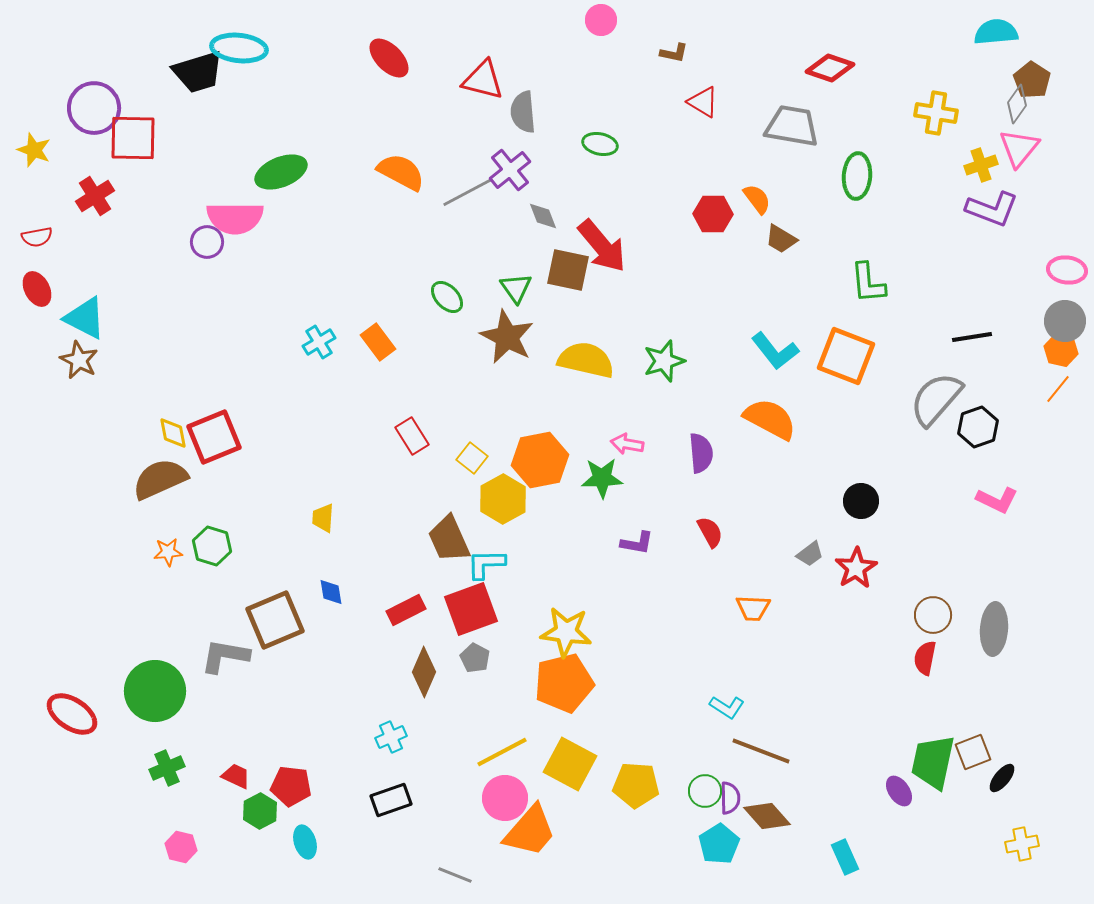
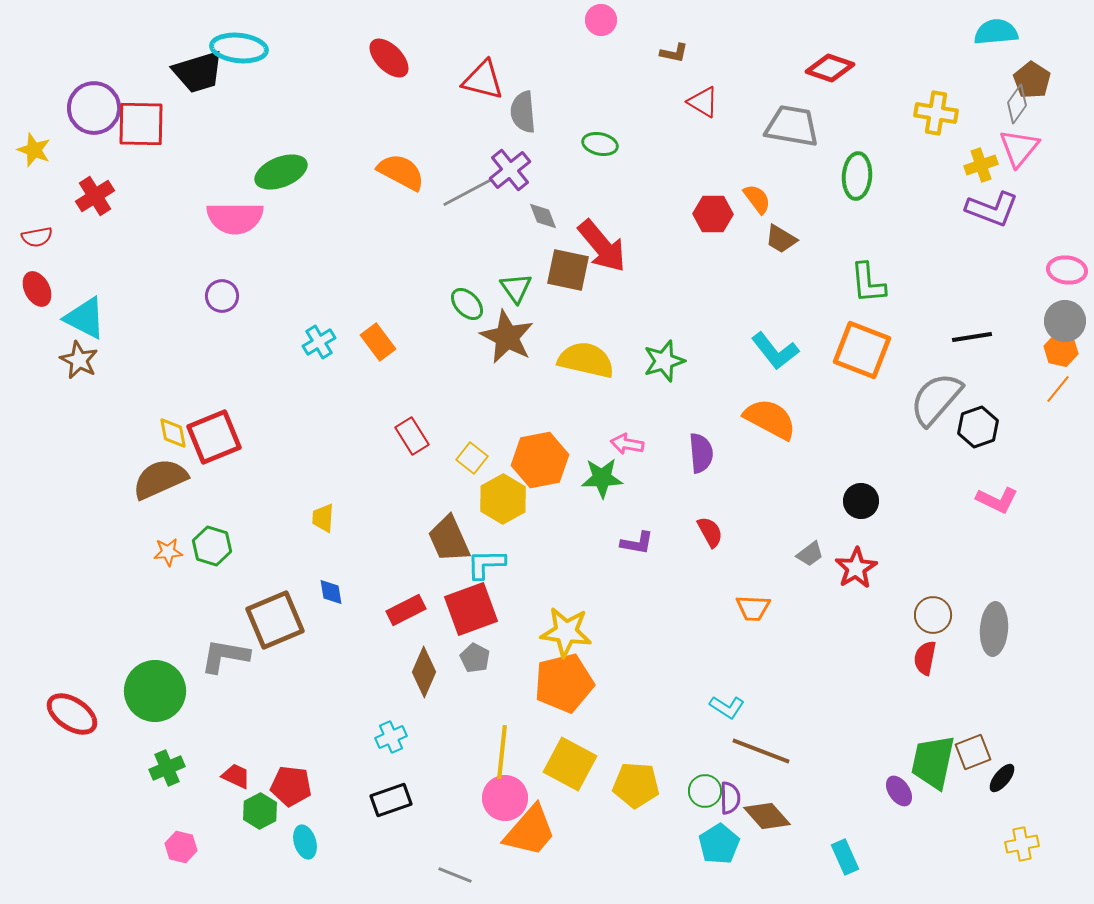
red square at (133, 138): moved 8 px right, 14 px up
purple circle at (207, 242): moved 15 px right, 54 px down
green ellipse at (447, 297): moved 20 px right, 7 px down
orange square at (846, 356): moved 16 px right, 6 px up
yellow line at (502, 752): rotated 56 degrees counterclockwise
